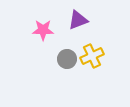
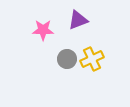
yellow cross: moved 3 px down
